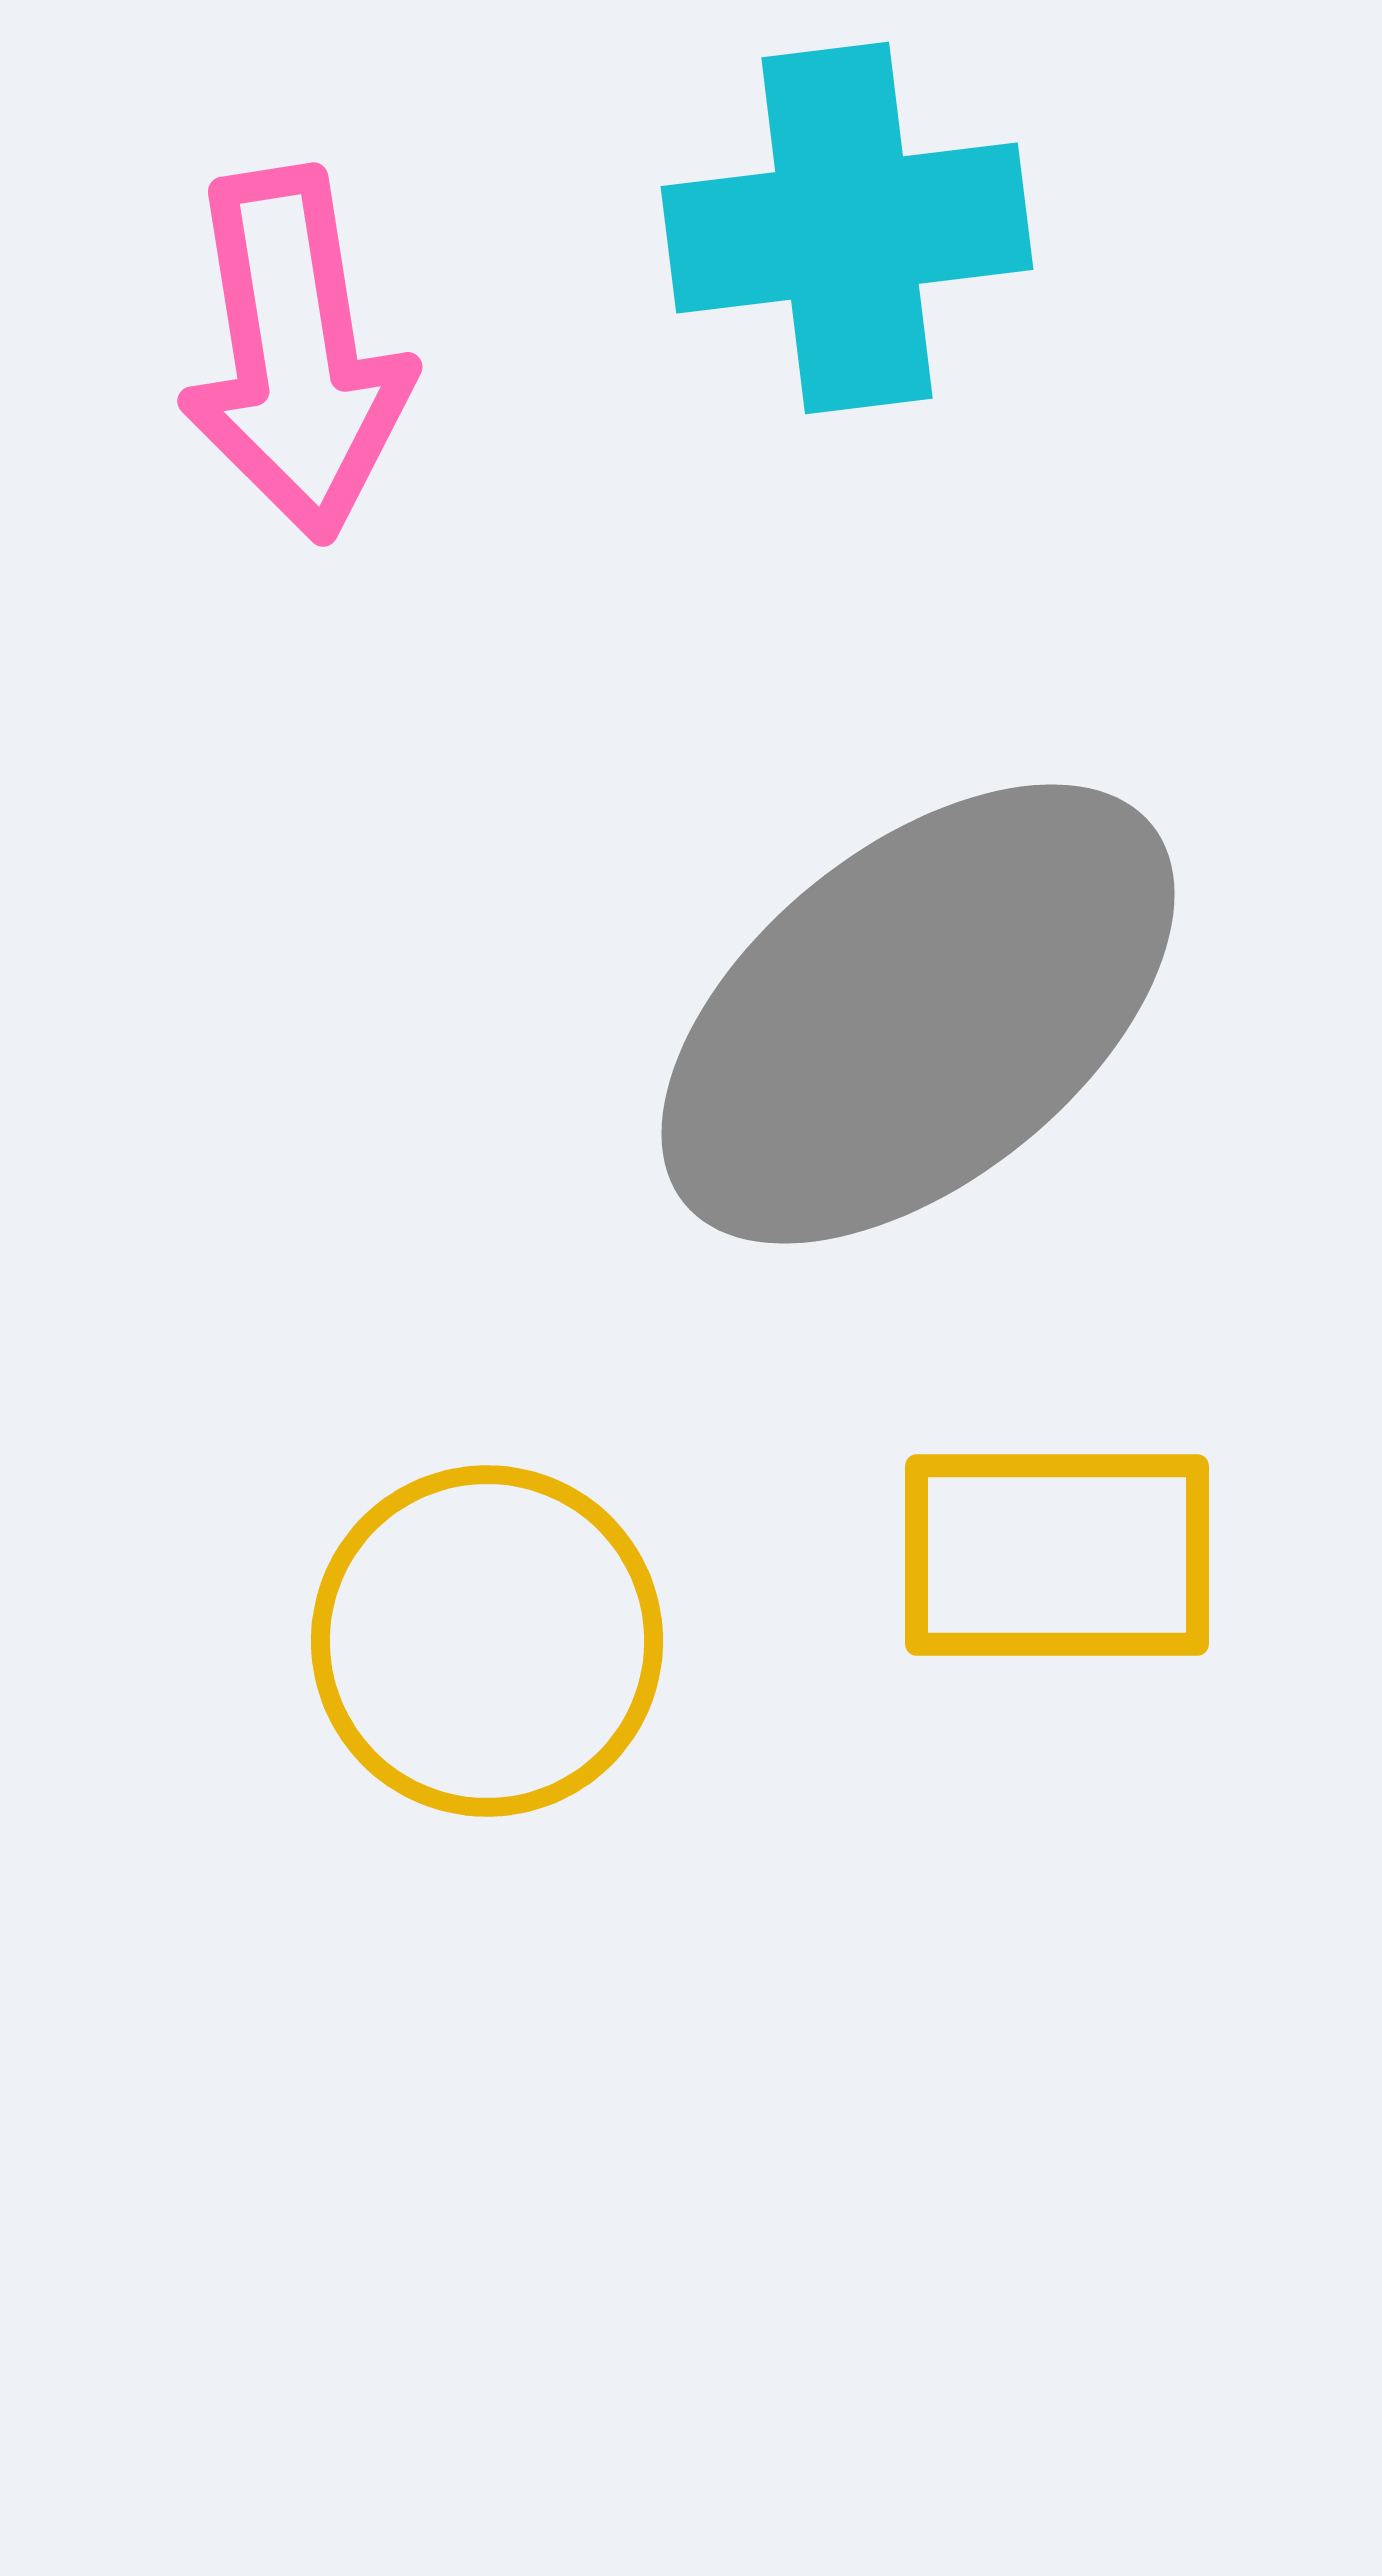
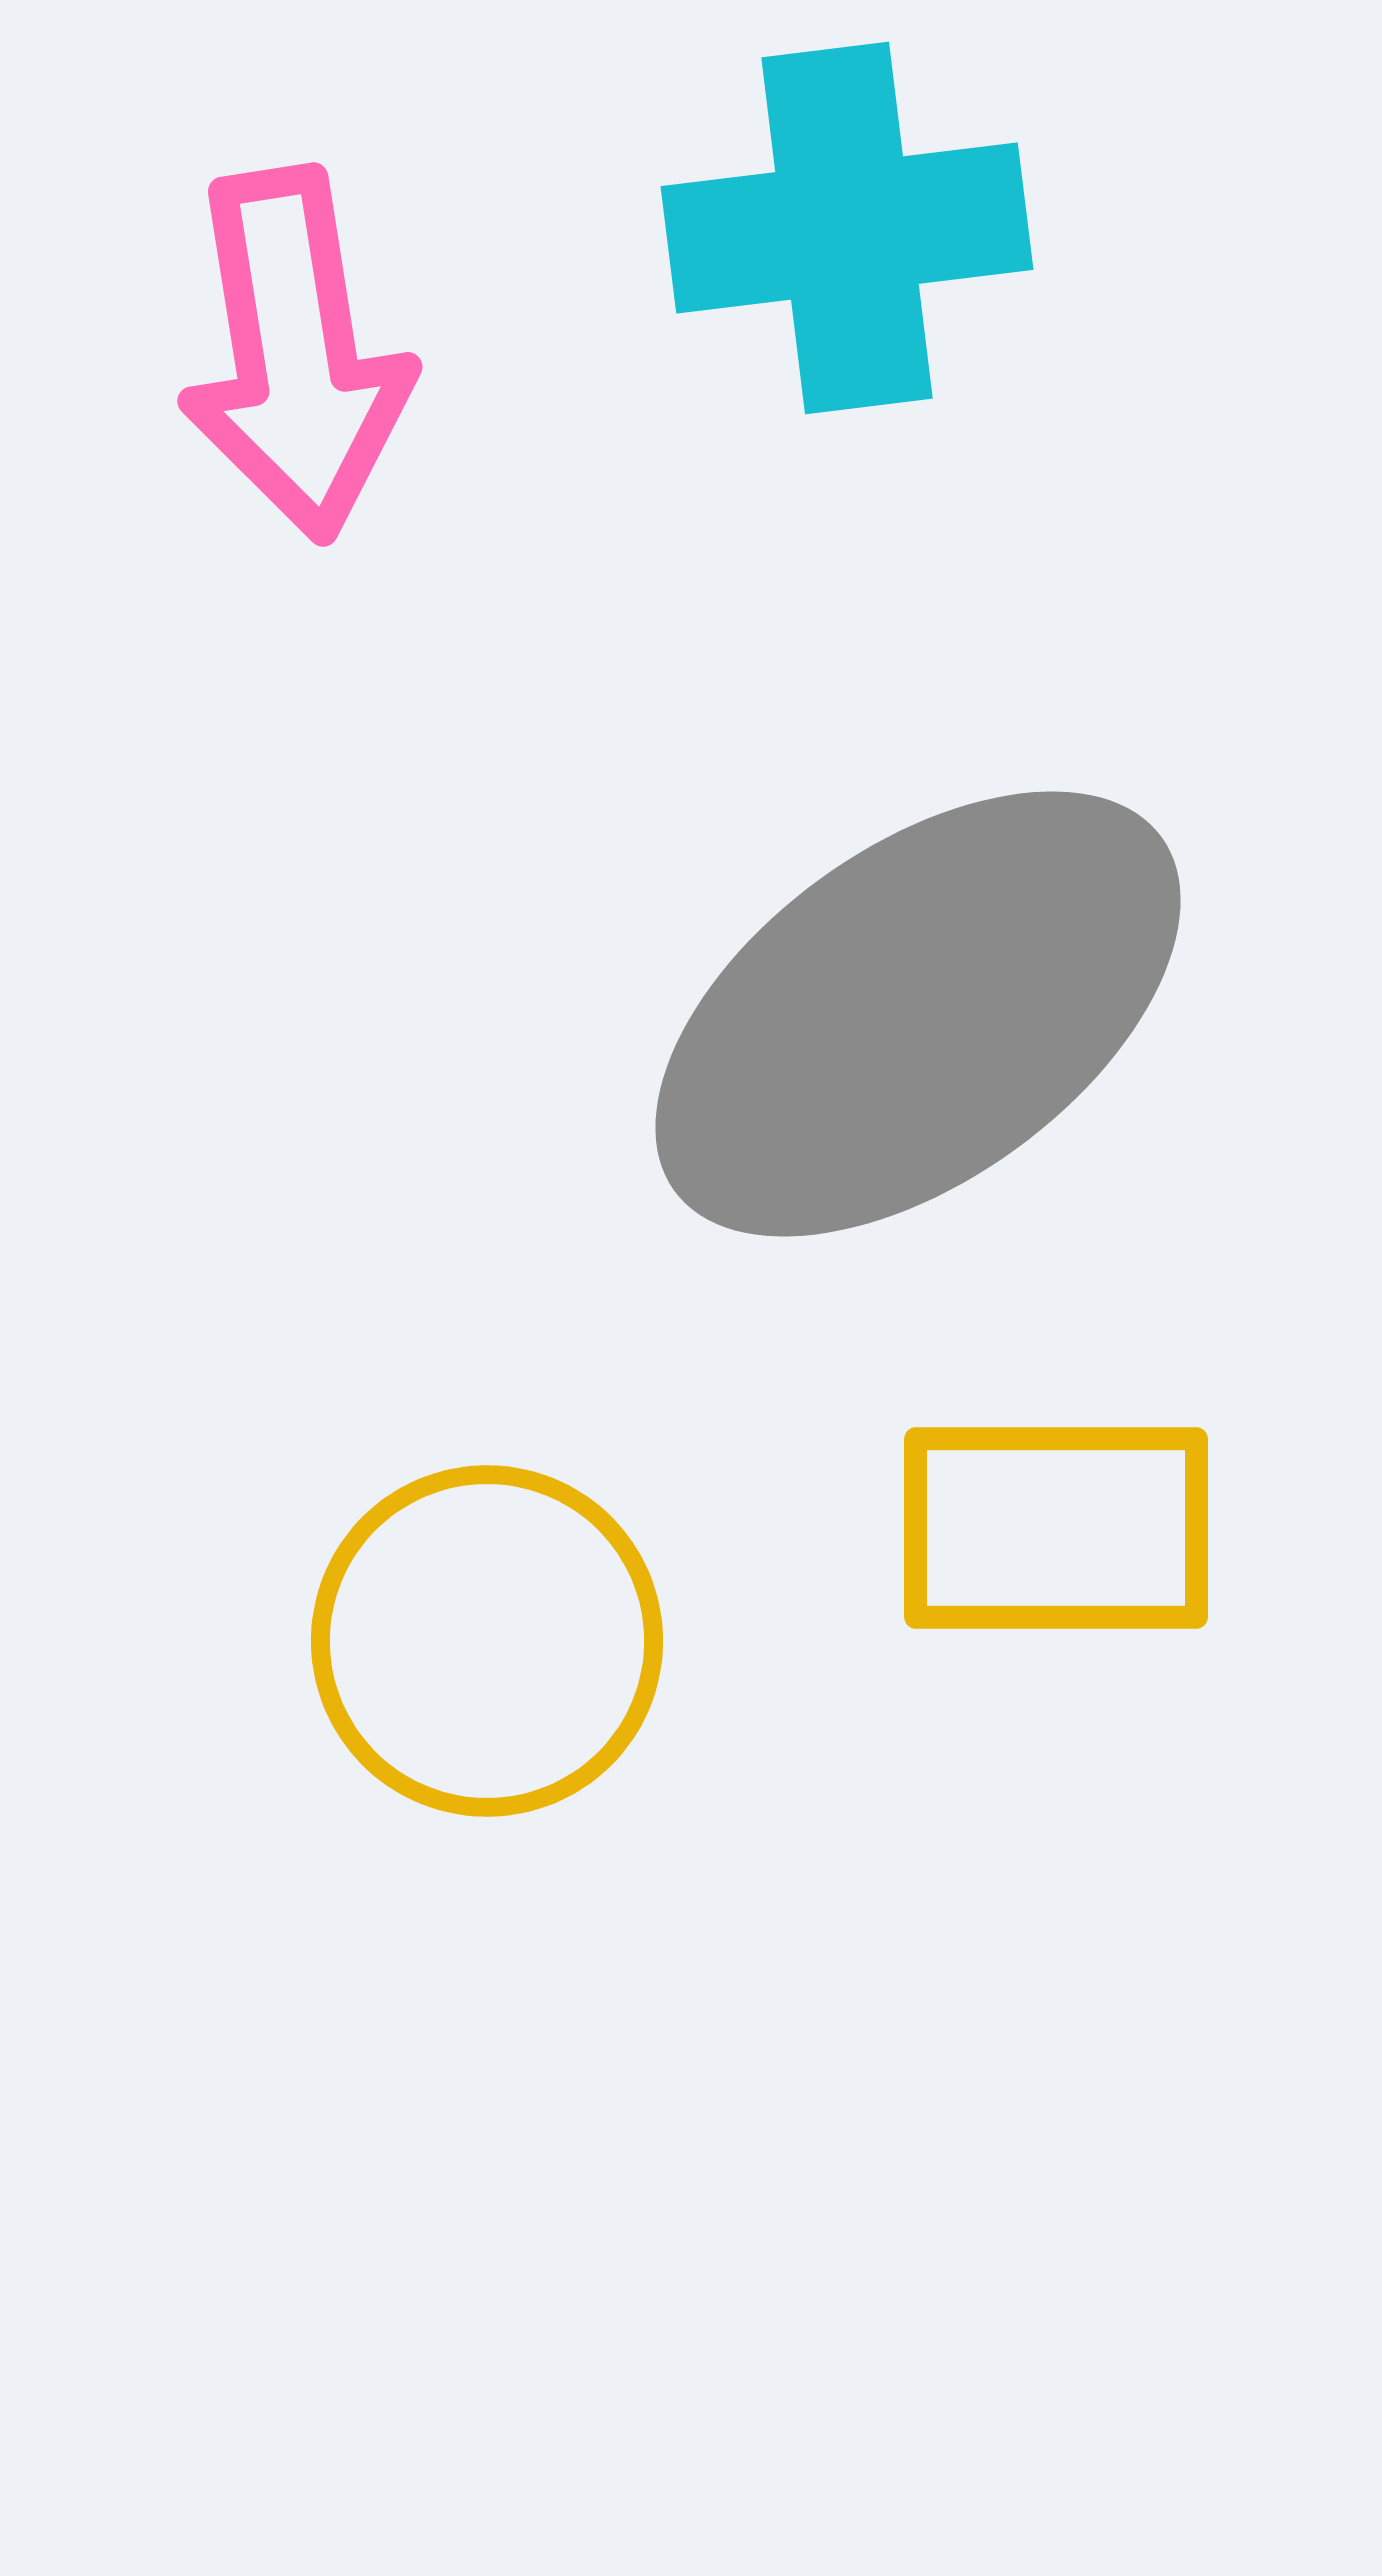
gray ellipse: rotated 3 degrees clockwise
yellow rectangle: moved 1 px left, 27 px up
